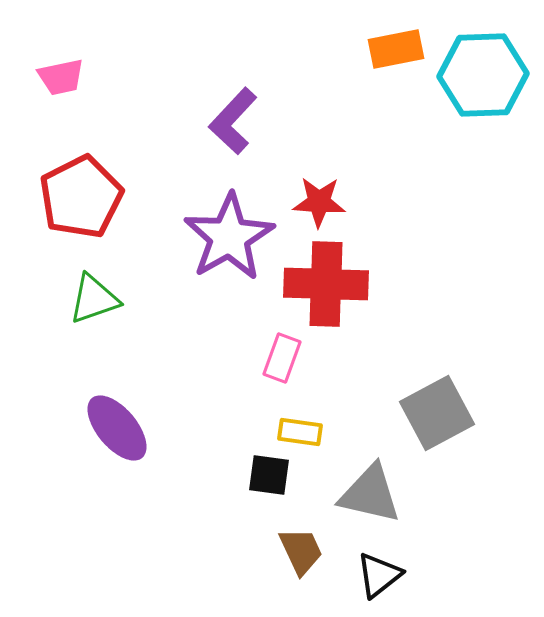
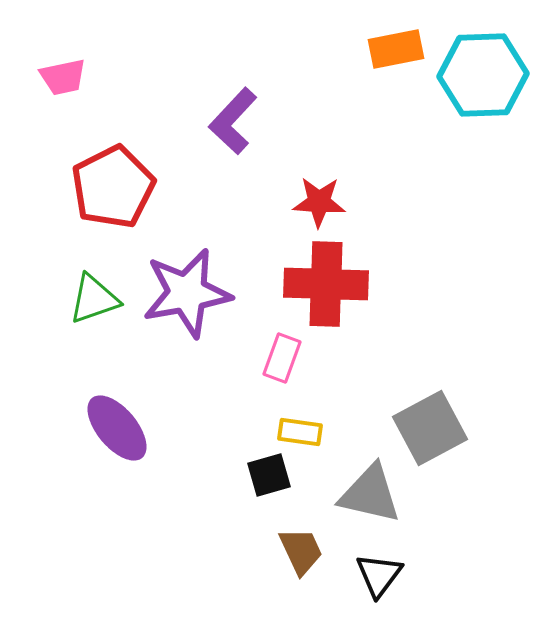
pink trapezoid: moved 2 px right
red pentagon: moved 32 px right, 10 px up
purple star: moved 42 px left, 56 px down; rotated 20 degrees clockwise
gray square: moved 7 px left, 15 px down
black square: rotated 24 degrees counterclockwise
black triangle: rotated 15 degrees counterclockwise
